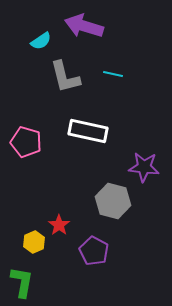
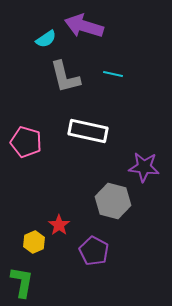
cyan semicircle: moved 5 px right, 2 px up
